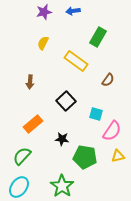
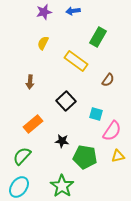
black star: moved 2 px down
